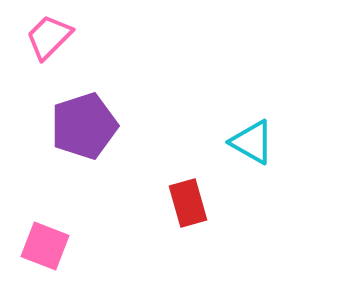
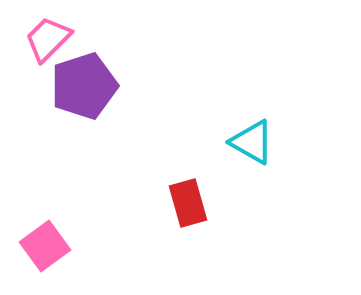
pink trapezoid: moved 1 px left, 2 px down
purple pentagon: moved 40 px up
pink square: rotated 33 degrees clockwise
